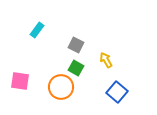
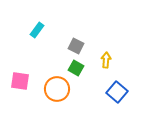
gray square: moved 1 px down
yellow arrow: rotated 35 degrees clockwise
orange circle: moved 4 px left, 2 px down
